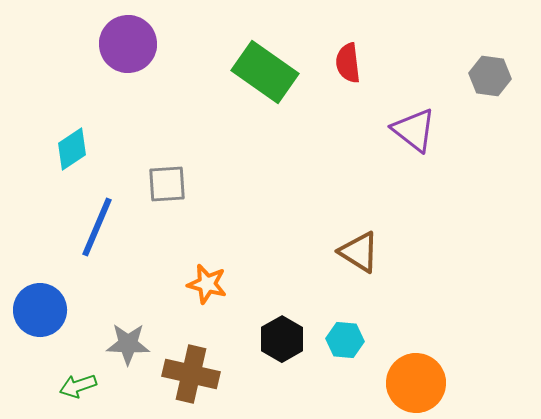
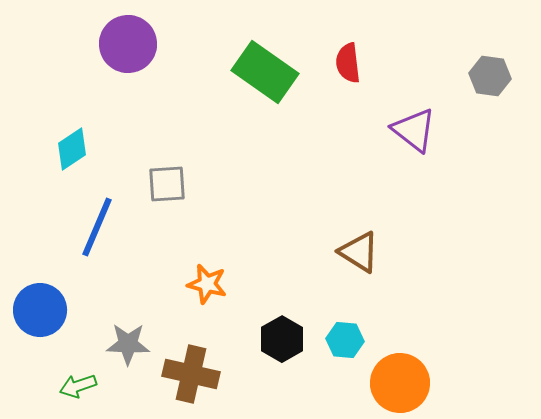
orange circle: moved 16 px left
